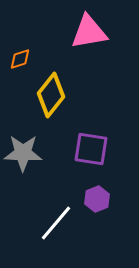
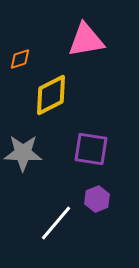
pink triangle: moved 3 px left, 8 px down
yellow diamond: rotated 24 degrees clockwise
